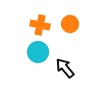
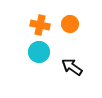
cyan circle: moved 1 px right
black arrow: moved 7 px right, 1 px up; rotated 15 degrees counterclockwise
